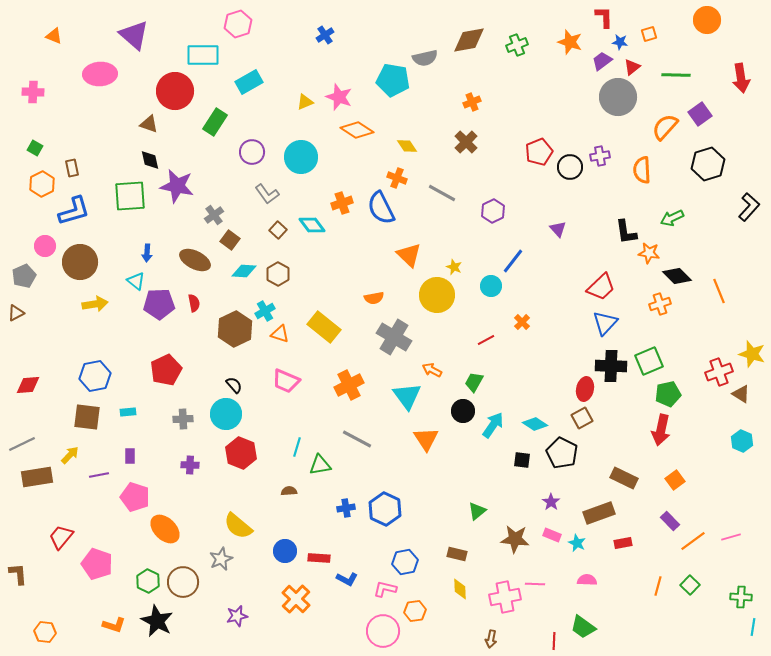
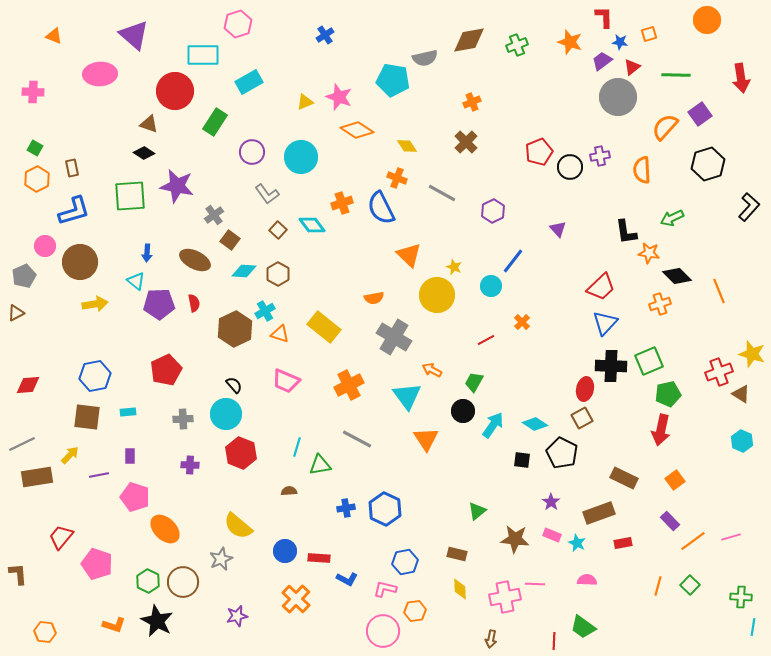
black diamond at (150, 160): moved 6 px left, 7 px up; rotated 45 degrees counterclockwise
orange hexagon at (42, 184): moved 5 px left, 5 px up
